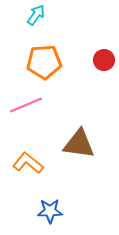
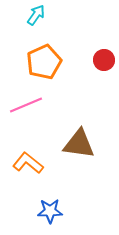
orange pentagon: rotated 20 degrees counterclockwise
